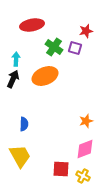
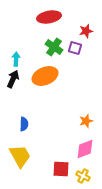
red ellipse: moved 17 px right, 8 px up
